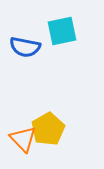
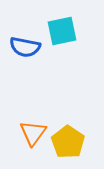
yellow pentagon: moved 20 px right, 13 px down; rotated 8 degrees counterclockwise
orange triangle: moved 10 px right, 6 px up; rotated 20 degrees clockwise
